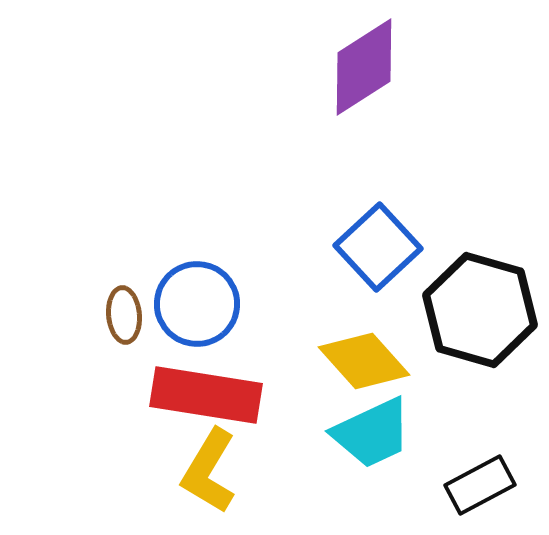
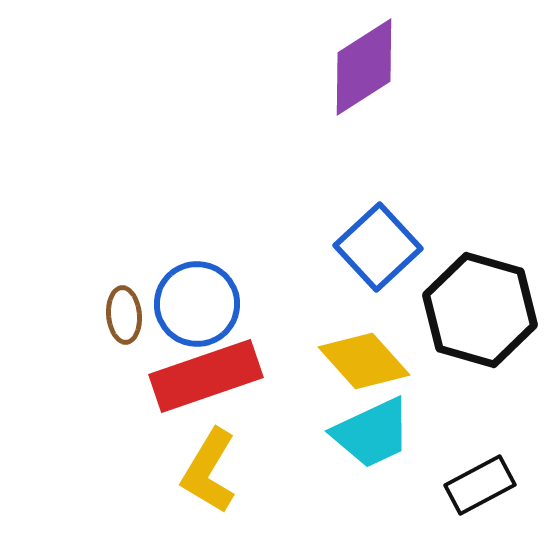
red rectangle: moved 19 px up; rotated 28 degrees counterclockwise
